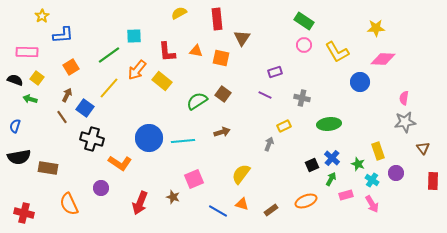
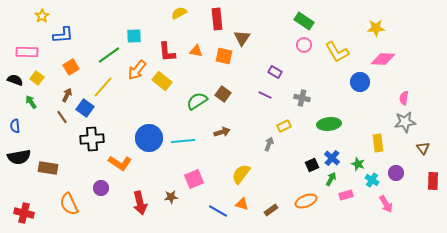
orange square at (221, 58): moved 3 px right, 2 px up
purple rectangle at (275, 72): rotated 48 degrees clockwise
yellow line at (109, 88): moved 6 px left, 1 px up
green arrow at (30, 99): moved 1 px right, 3 px down; rotated 40 degrees clockwise
blue semicircle at (15, 126): rotated 24 degrees counterclockwise
black cross at (92, 139): rotated 20 degrees counterclockwise
yellow rectangle at (378, 151): moved 8 px up; rotated 12 degrees clockwise
brown star at (173, 197): moved 2 px left; rotated 24 degrees counterclockwise
red arrow at (140, 203): rotated 35 degrees counterclockwise
pink arrow at (372, 204): moved 14 px right
